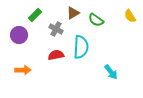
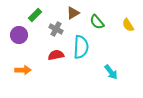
yellow semicircle: moved 2 px left, 9 px down
green semicircle: moved 1 px right, 2 px down; rotated 14 degrees clockwise
